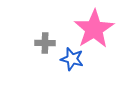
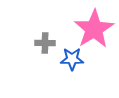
blue star: rotated 15 degrees counterclockwise
